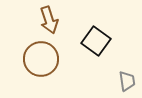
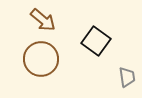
brown arrow: moved 6 px left; rotated 32 degrees counterclockwise
gray trapezoid: moved 4 px up
